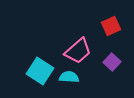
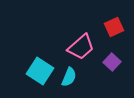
red square: moved 3 px right, 1 px down
pink trapezoid: moved 3 px right, 4 px up
cyan semicircle: rotated 108 degrees clockwise
